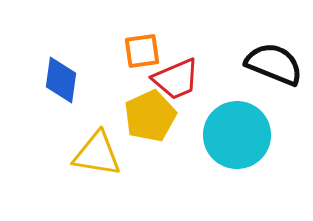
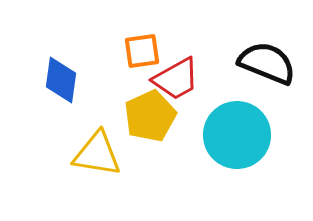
black semicircle: moved 7 px left, 1 px up
red trapezoid: rotated 6 degrees counterclockwise
